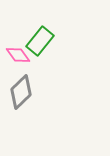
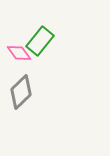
pink diamond: moved 1 px right, 2 px up
